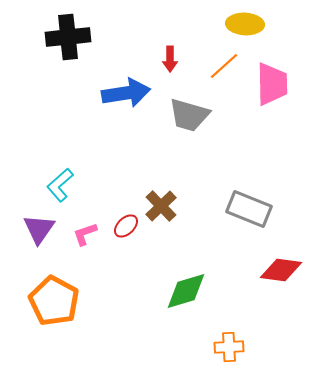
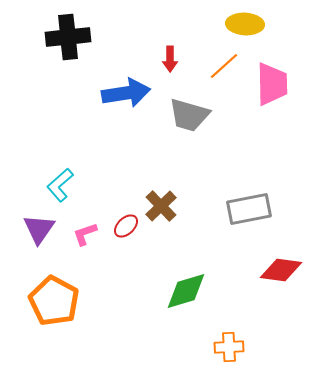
gray rectangle: rotated 33 degrees counterclockwise
